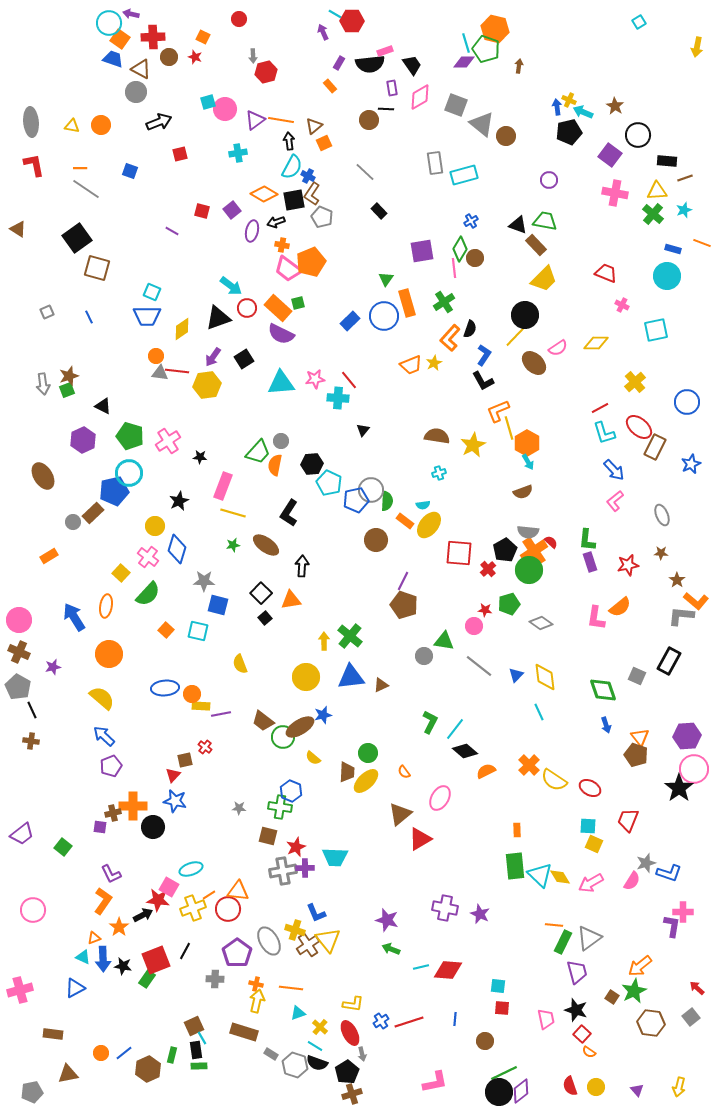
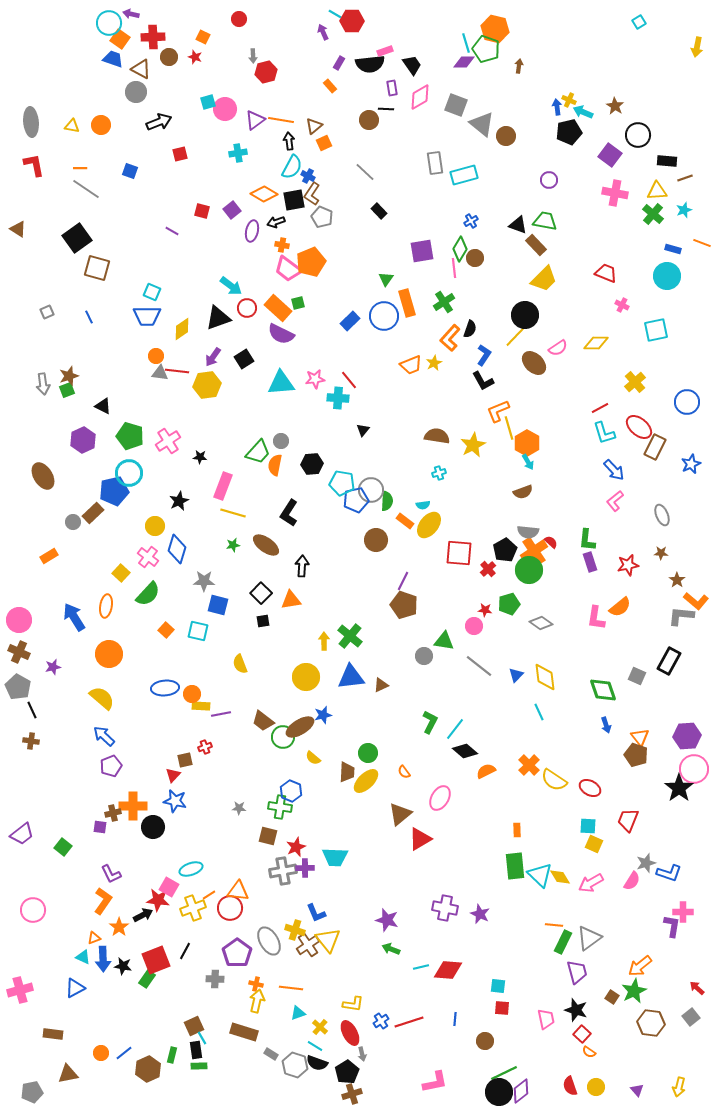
cyan pentagon at (329, 483): moved 13 px right; rotated 15 degrees counterclockwise
black square at (265, 618): moved 2 px left, 3 px down; rotated 32 degrees clockwise
red cross at (205, 747): rotated 32 degrees clockwise
red circle at (228, 909): moved 2 px right, 1 px up
